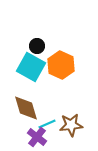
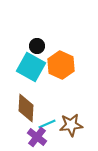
brown diamond: rotated 20 degrees clockwise
